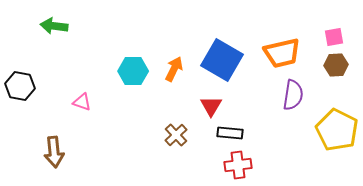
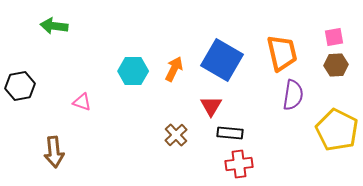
orange trapezoid: rotated 90 degrees counterclockwise
black hexagon: rotated 20 degrees counterclockwise
red cross: moved 1 px right, 1 px up
